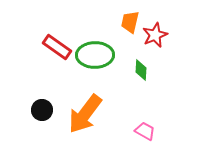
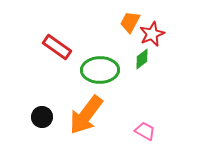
orange trapezoid: rotated 15 degrees clockwise
red star: moved 3 px left, 1 px up
green ellipse: moved 5 px right, 15 px down
green diamond: moved 1 px right, 11 px up; rotated 50 degrees clockwise
black circle: moved 7 px down
orange arrow: moved 1 px right, 1 px down
